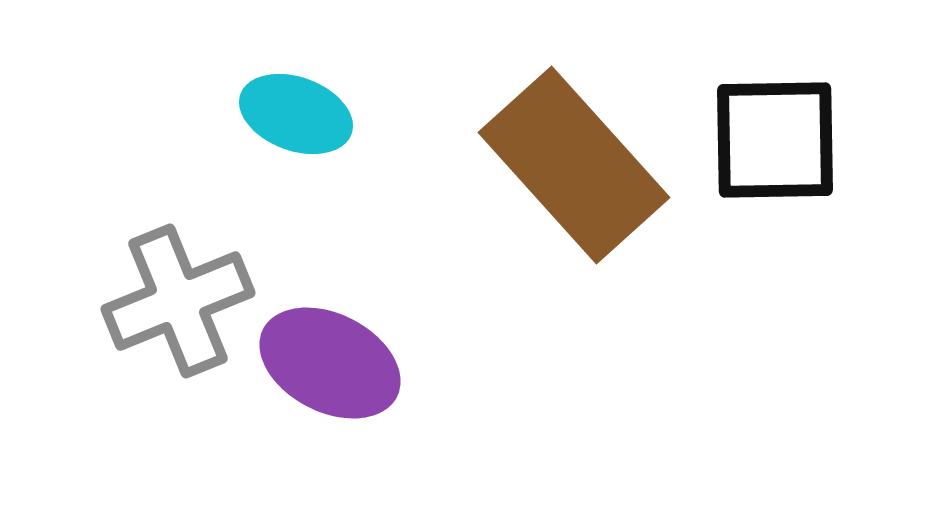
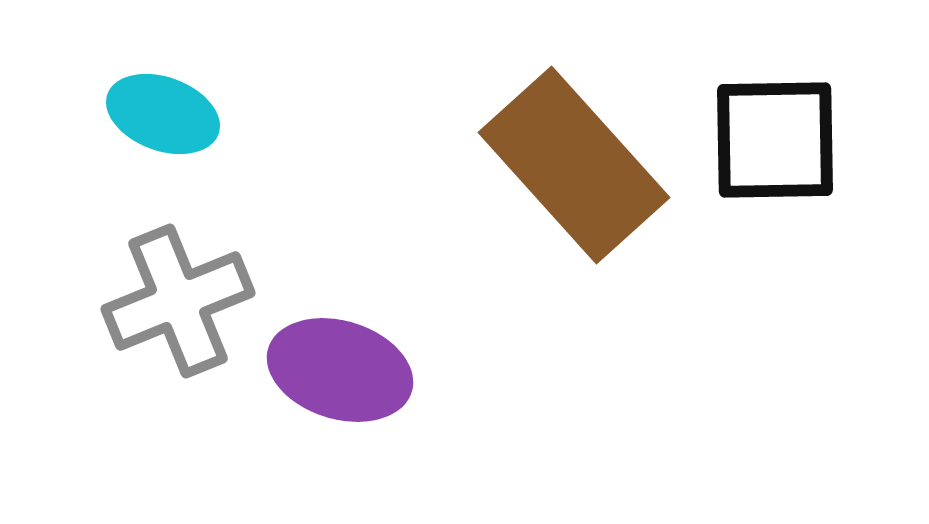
cyan ellipse: moved 133 px left
purple ellipse: moved 10 px right, 7 px down; rotated 10 degrees counterclockwise
